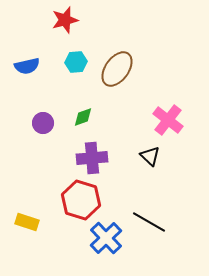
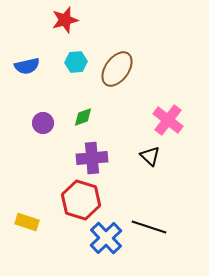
black line: moved 5 px down; rotated 12 degrees counterclockwise
